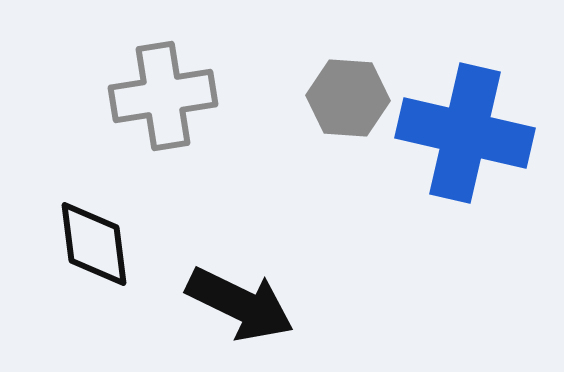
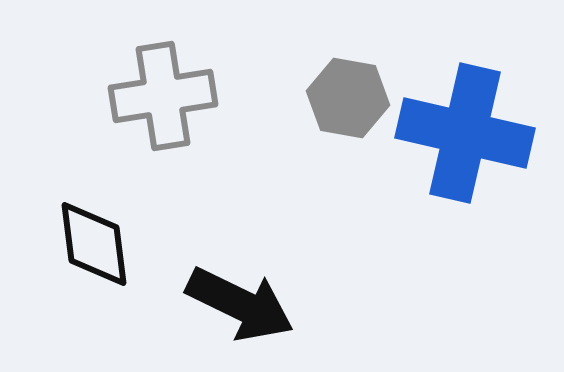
gray hexagon: rotated 6 degrees clockwise
